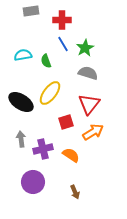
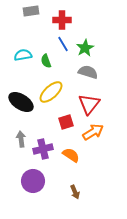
gray semicircle: moved 1 px up
yellow ellipse: moved 1 px right, 1 px up; rotated 10 degrees clockwise
purple circle: moved 1 px up
